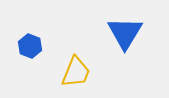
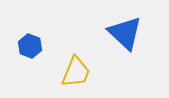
blue triangle: rotated 18 degrees counterclockwise
